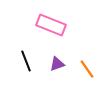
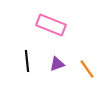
black line: moved 1 px right; rotated 15 degrees clockwise
